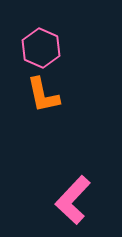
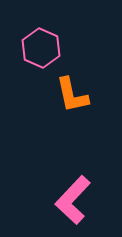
orange L-shape: moved 29 px right
